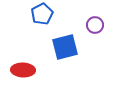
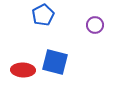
blue pentagon: moved 1 px right, 1 px down
blue square: moved 10 px left, 15 px down; rotated 28 degrees clockwise
